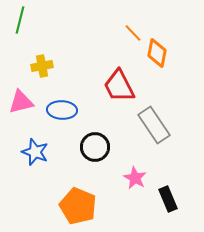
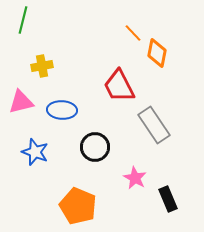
green line: moved 3 px right
